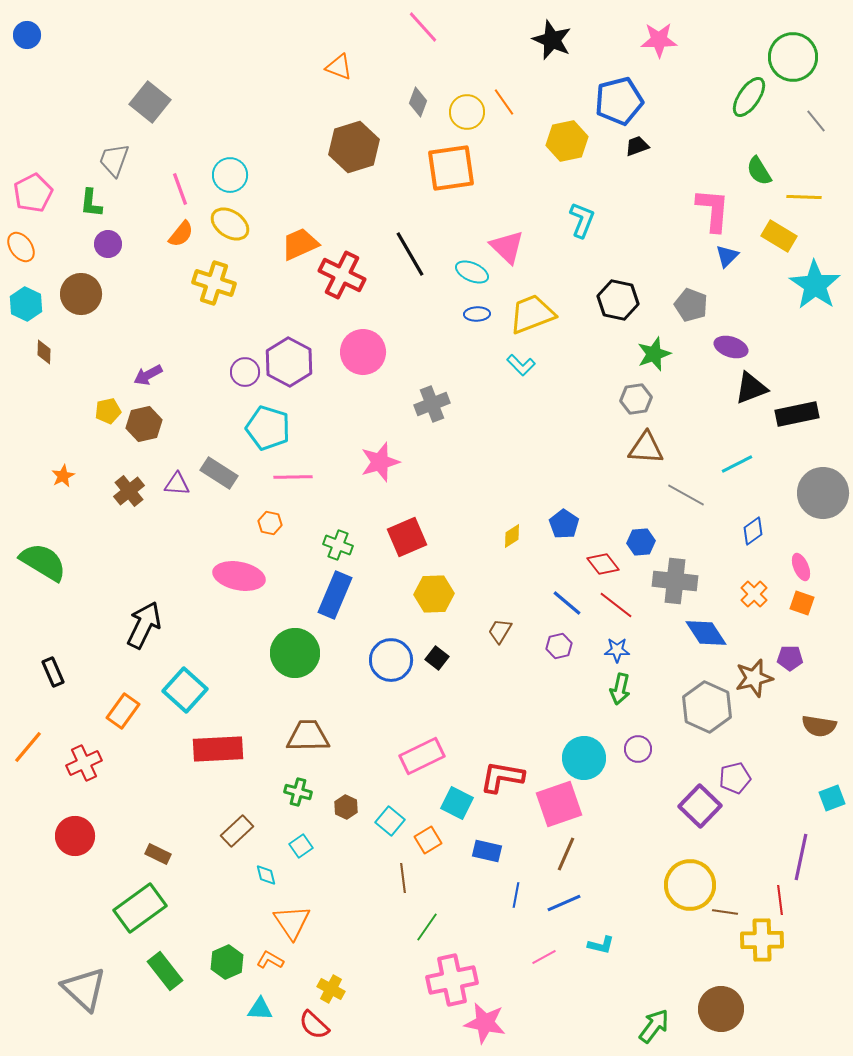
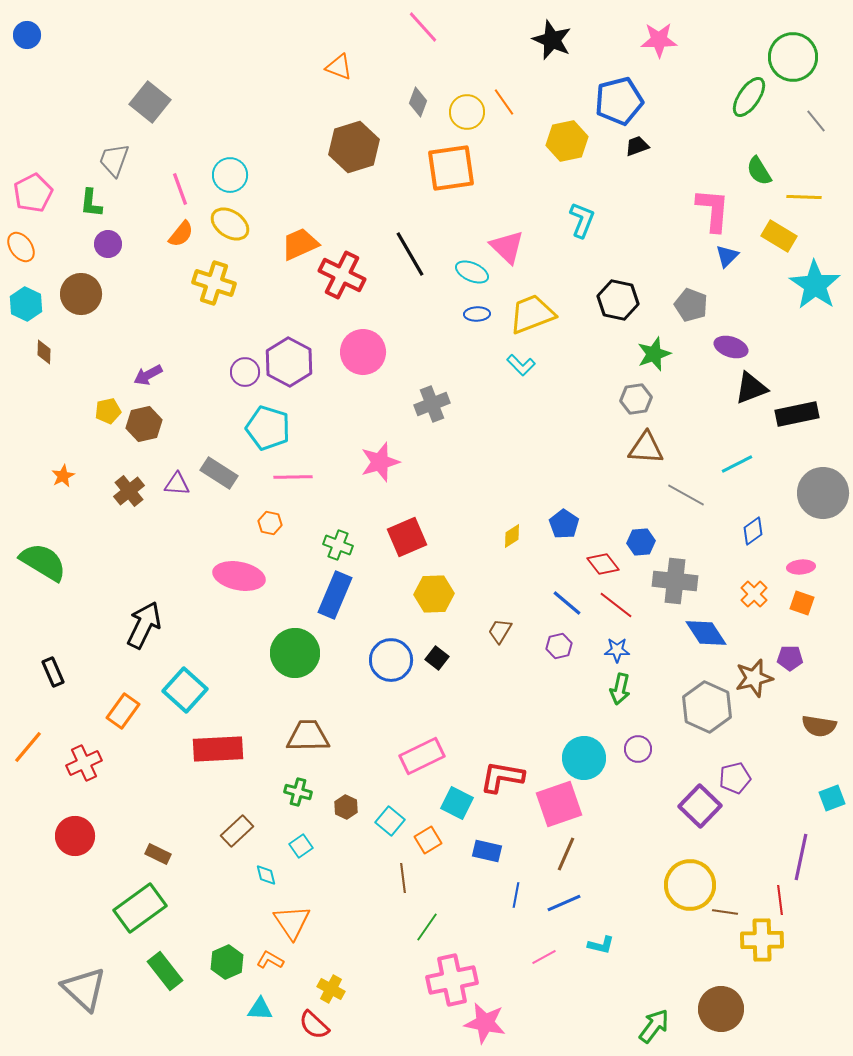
pink ellipse at (801, 567): rotated 72 degrees counterclockwise
